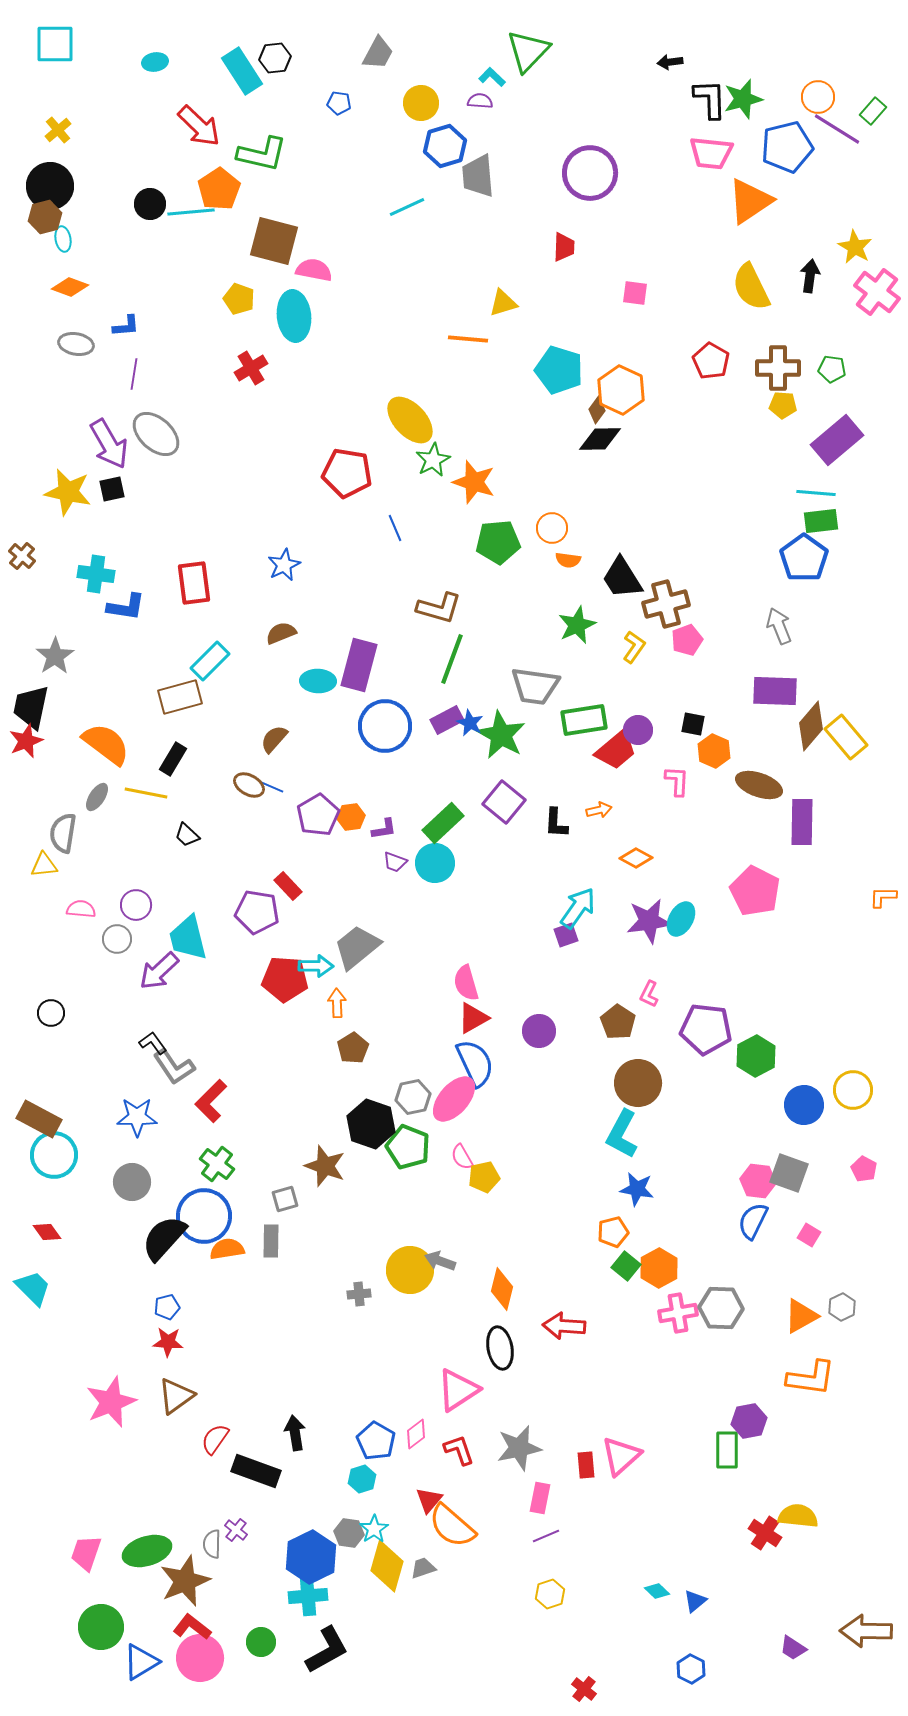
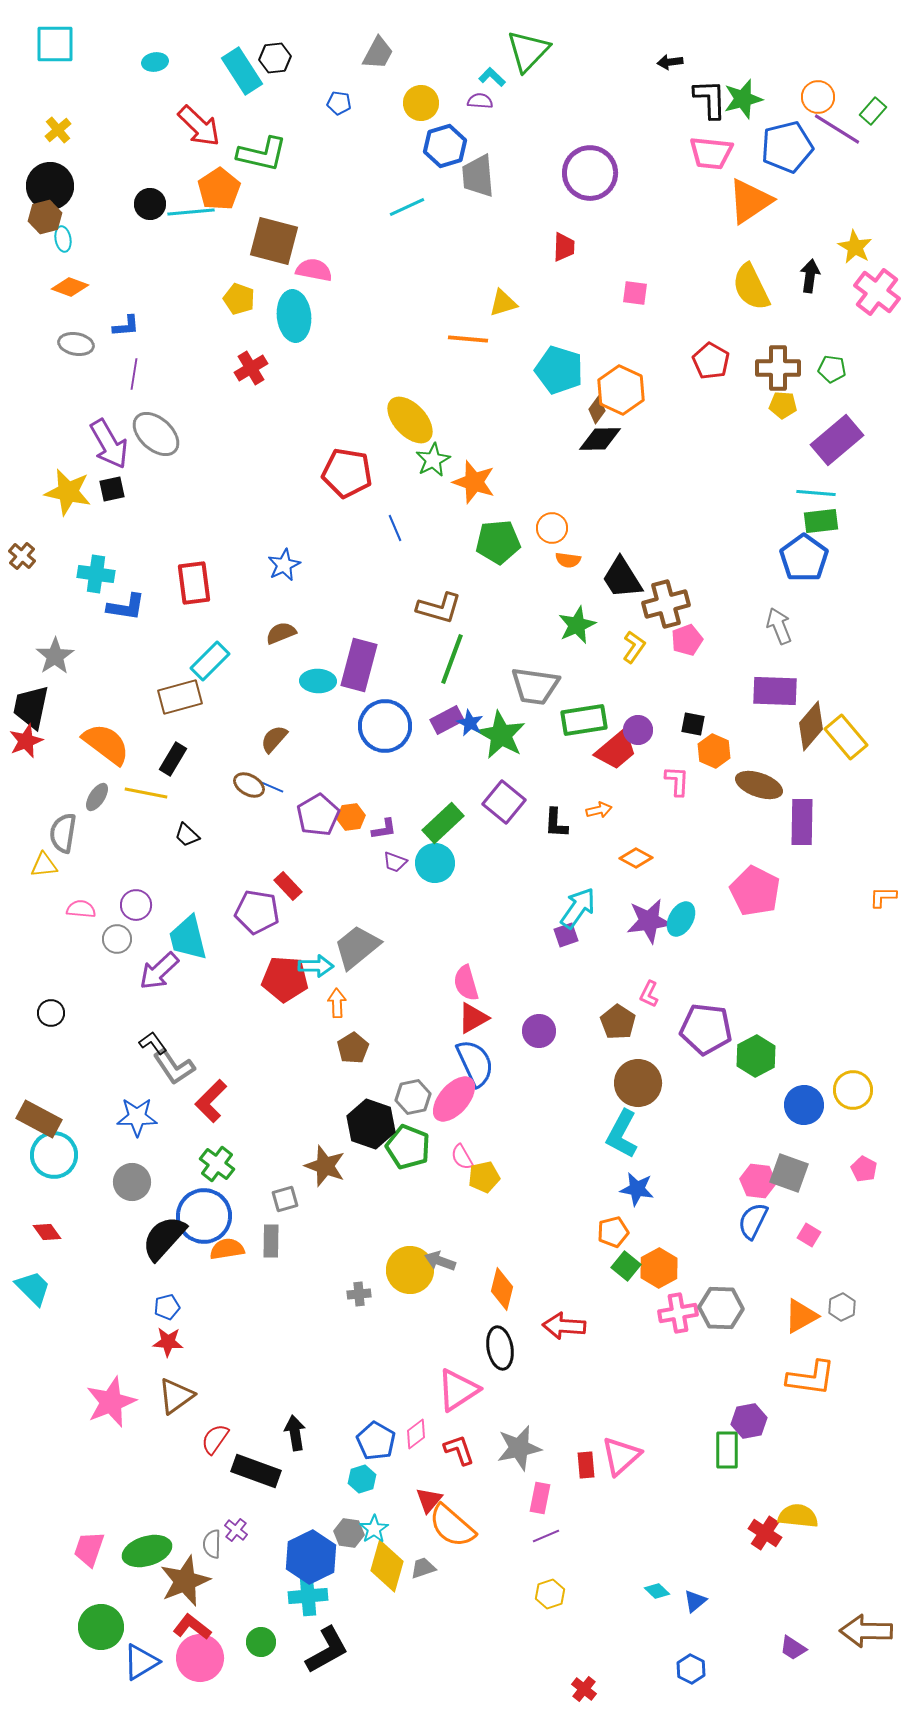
pink trapezoid at (86, 1553): moved 3 px right, 4 px up
